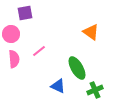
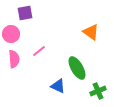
green cross: moved 3 px right, 1 px down
